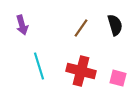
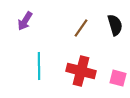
purple arrow: moved 3 px right, 4 px up; rotated 48 degrees clockwise
cyan line: rotated 16 degrees clockwise
